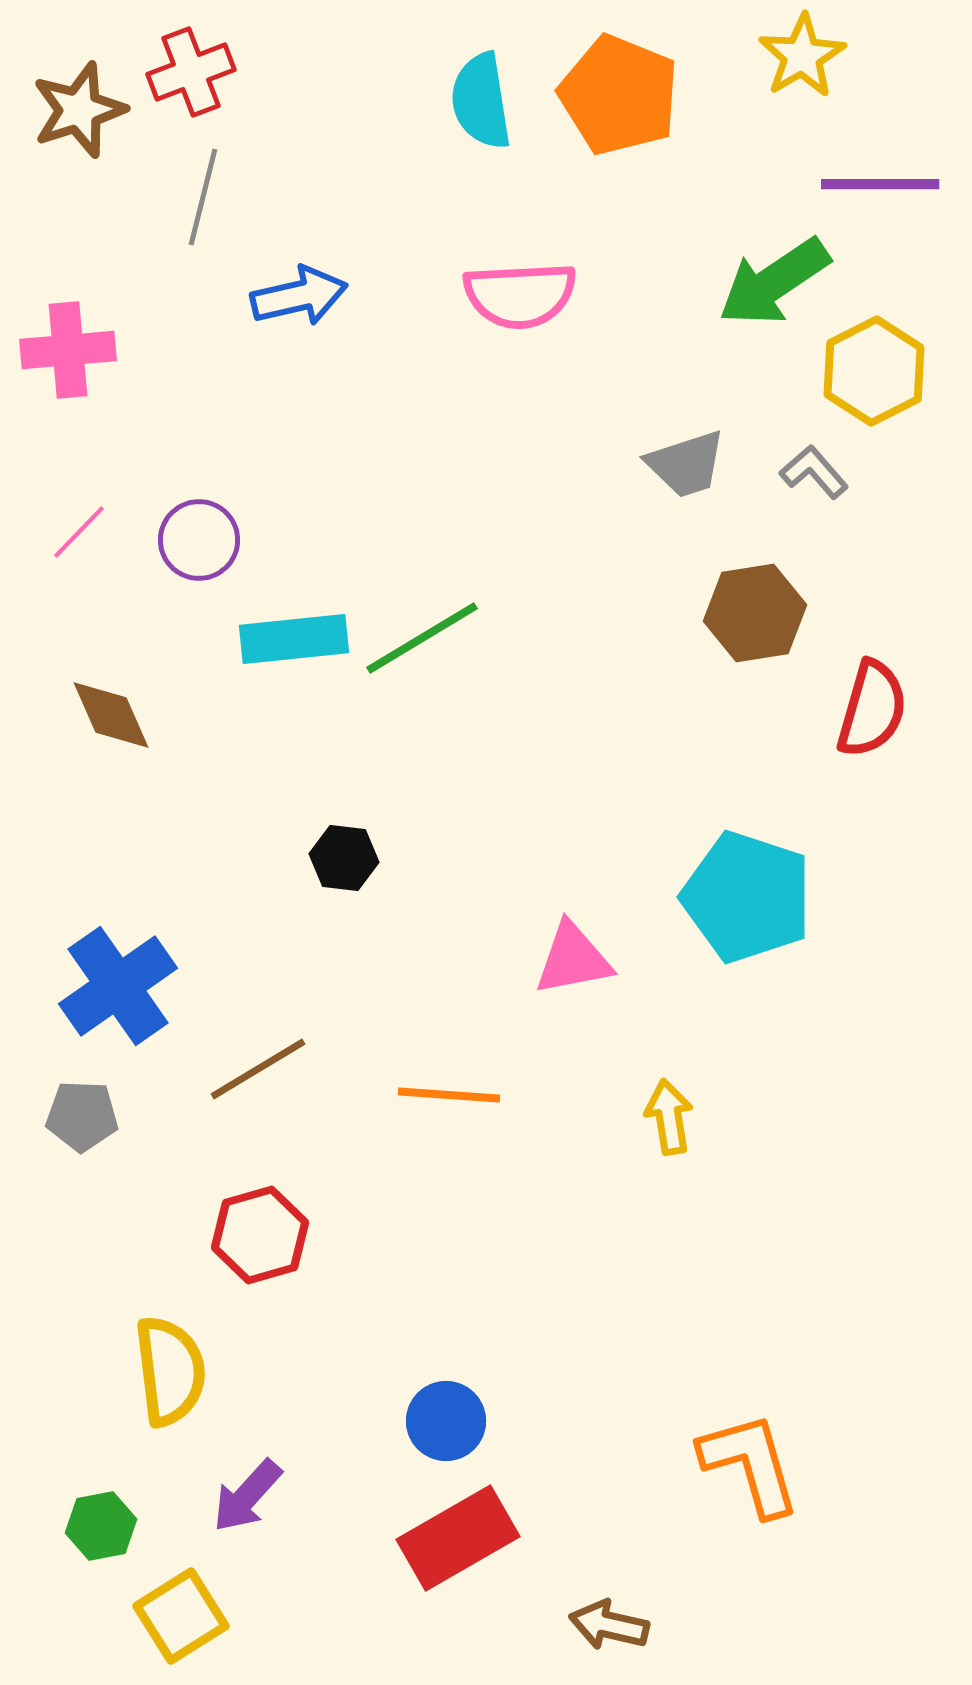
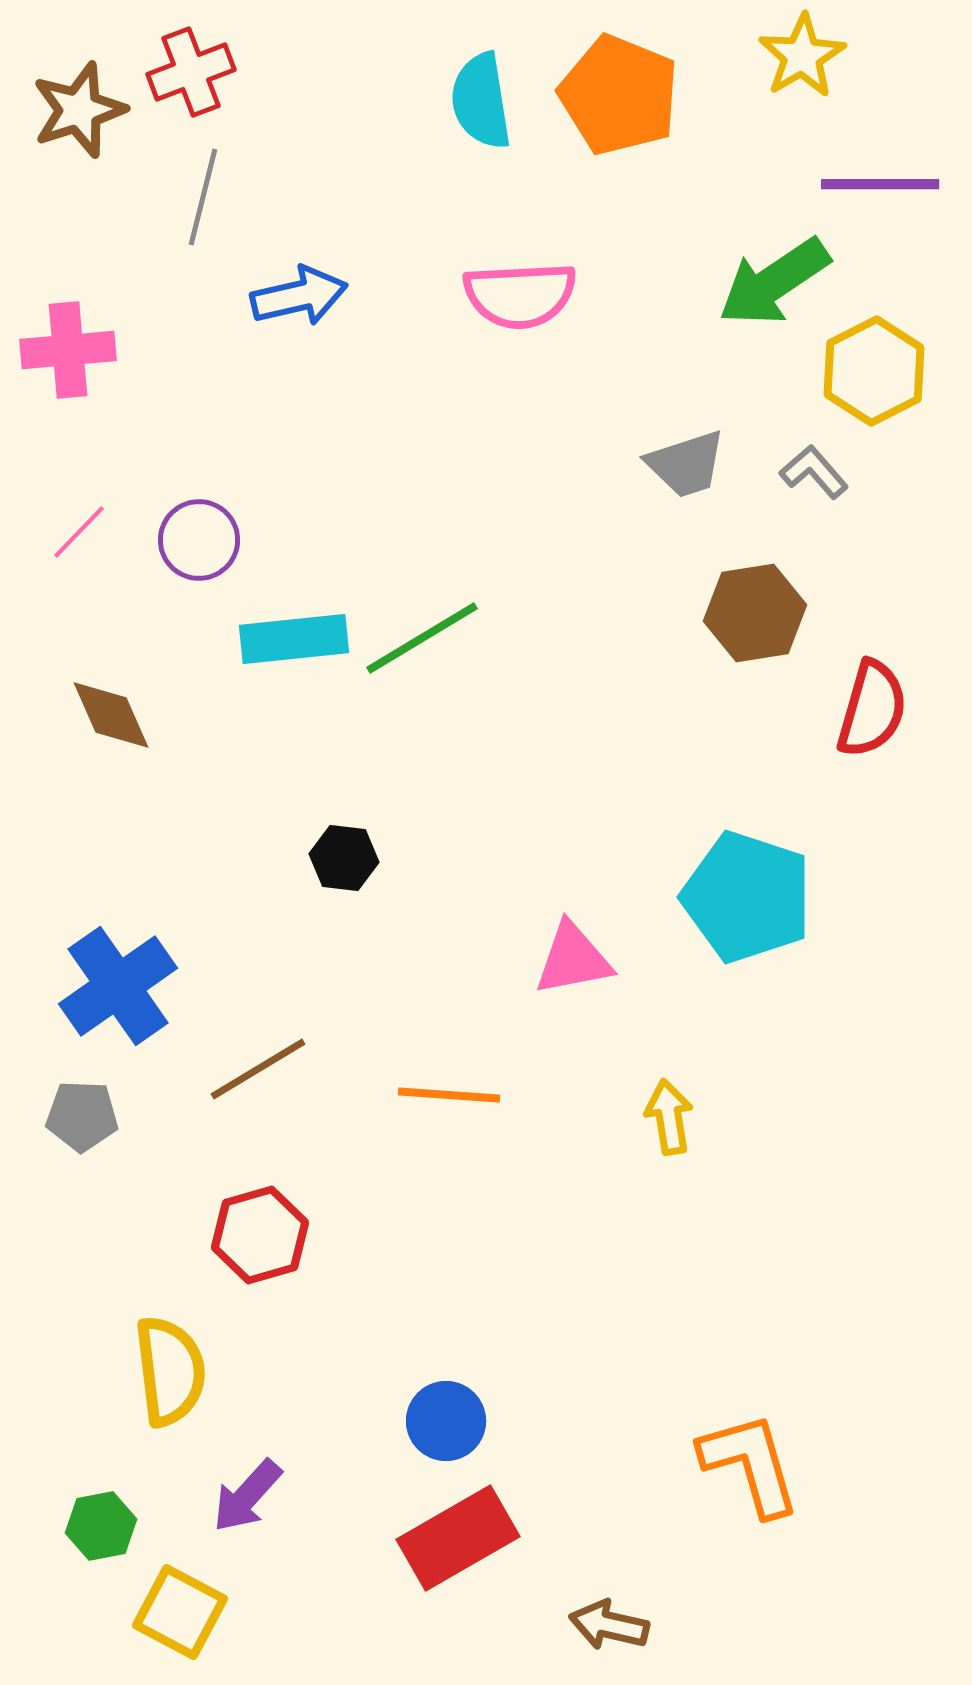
yellow square: moved 1 px left, 4 px up; rotated 30 degrees counterclockwise
